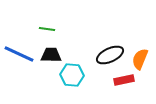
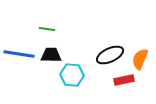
blue line: rotated 16 degrees counterclockwise
